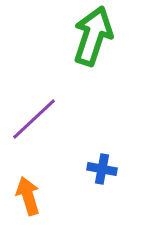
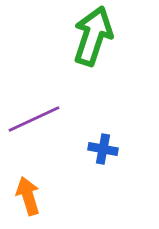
purple line: rotated 18 degrees clockwise
blue cross: moved 1 px right, 20 px up
